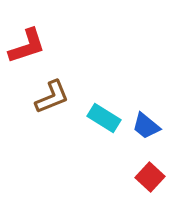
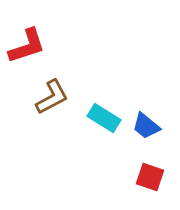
brown L-shape: rotated 6 degrees counterclockwise
red square: rotated 24 degrees counterclockwise
